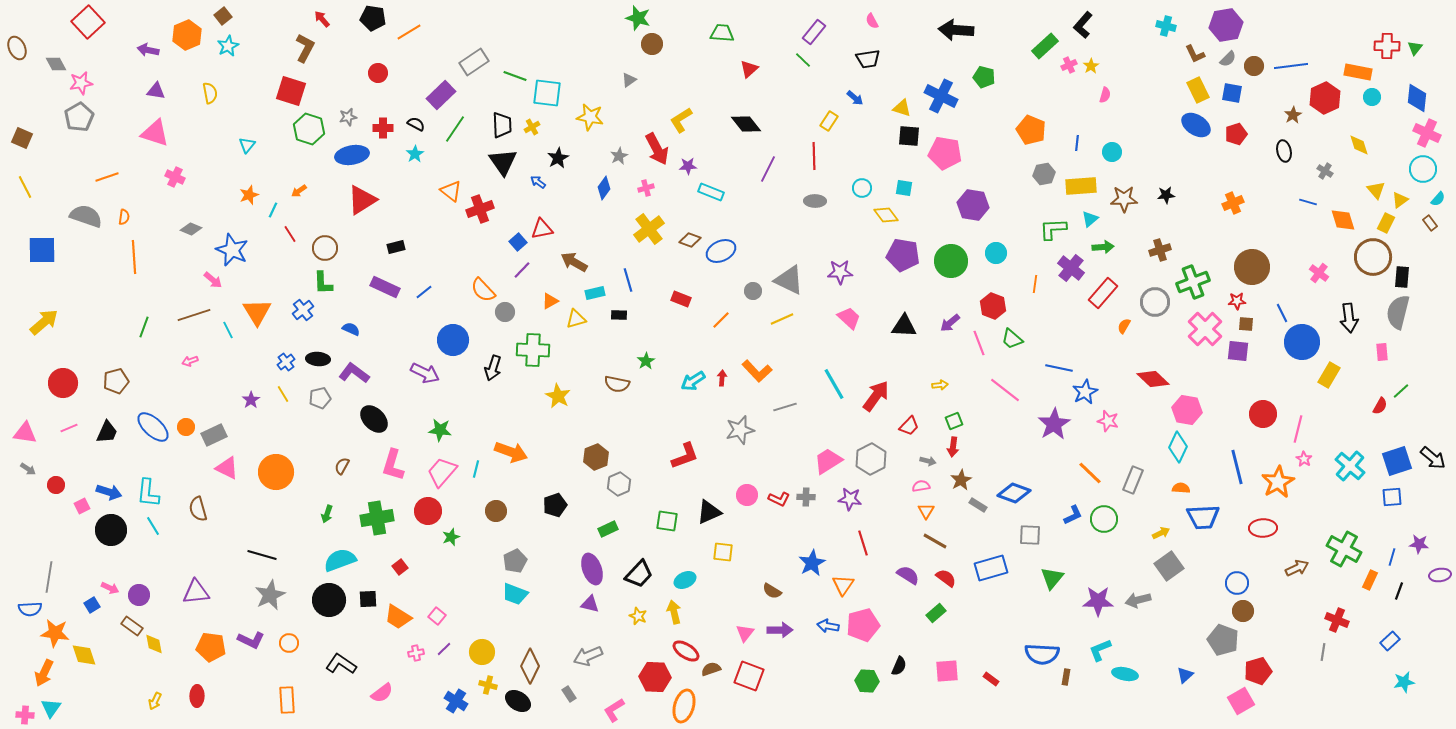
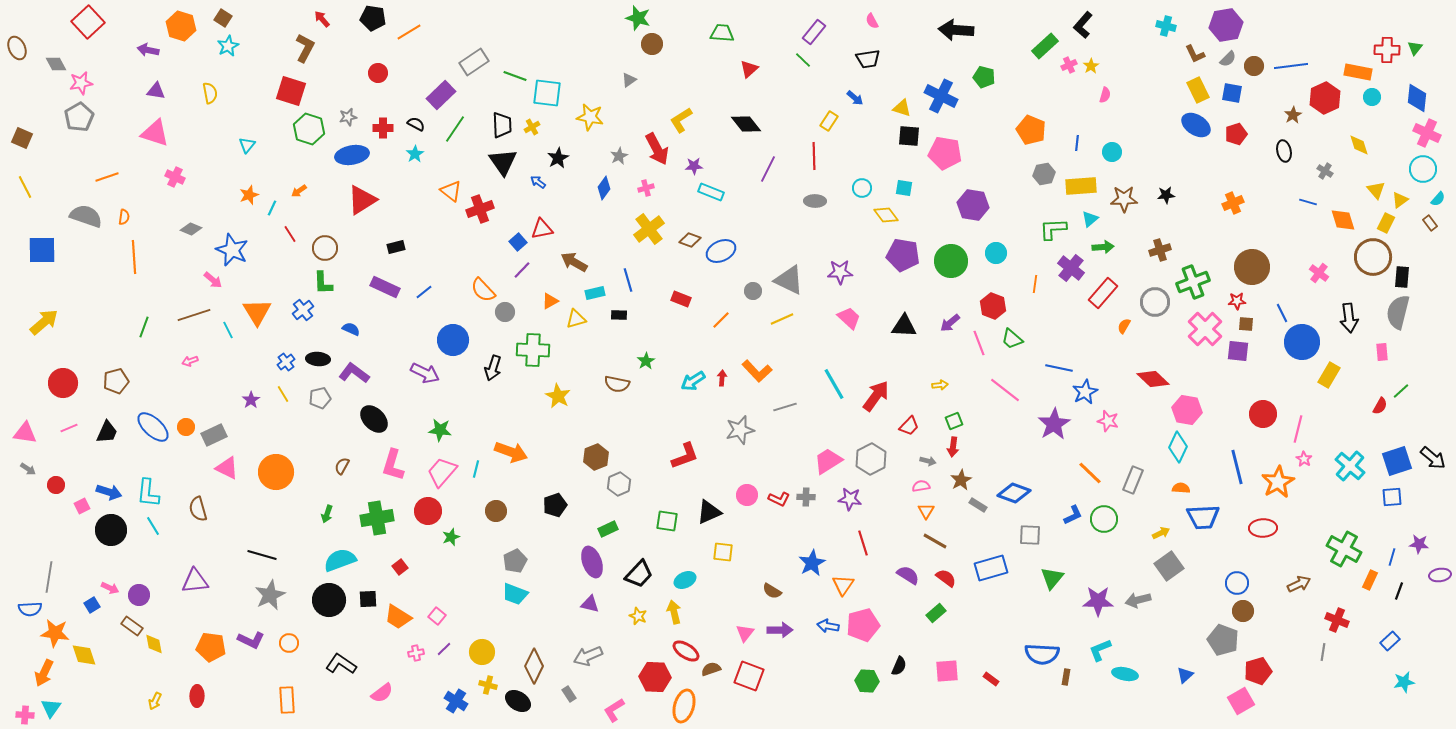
brown square at (223, 16): moved 2 px down; rotated 18 degrees counterclockwise
orange hexagon at (187, 35): moved 6 px left, 9 px up; rotated 20 degrees counterclockwise
red cross at (1387, 46): moved 4 px down
purple star at (688, 166): moved 6 px right
cyan line at (273, 210): moved 1 px left, 2 px up
brown arrow at (1297, 568): moved 2 px right, 16 px down
purple ellipse at (592, 569): moved 7 px up
purple triangle at (196, 592): moved 1 px left, 11 px up
brown diamond at (530, 666): moved 4 px right
